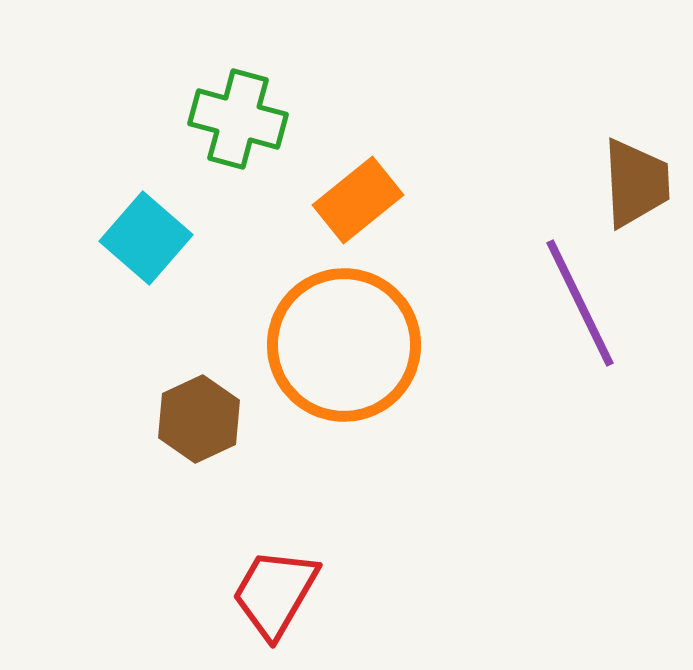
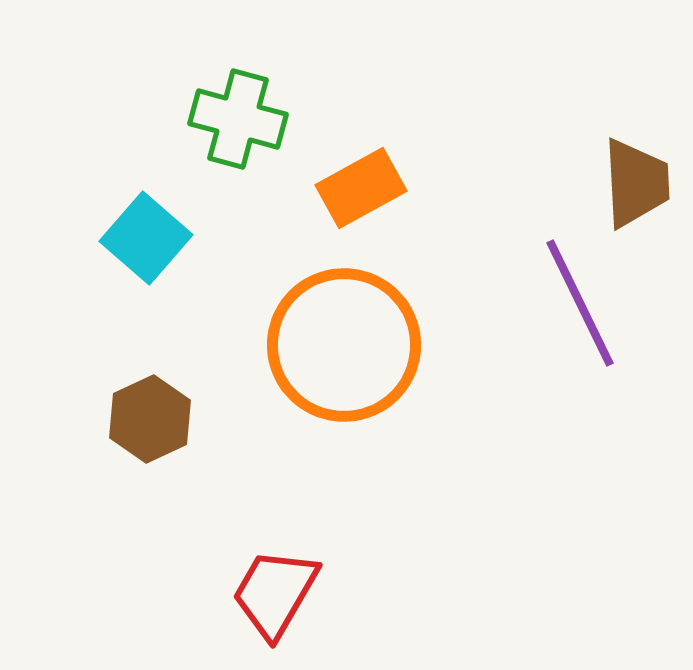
orange rectangle: moved 3 px right, 12 px up; rotated 10 degrees clockwise
brown hexagon: moved 49 px left
